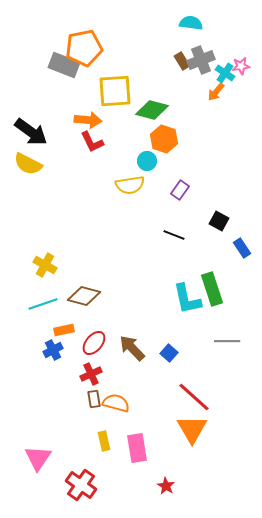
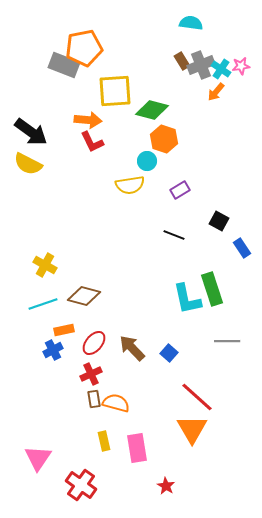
gray cross at (201, 60): moved 5 px down
cyan cross at (225, 73): moved 4 px left, 4 px up
purple rectangle at (180, 190): rotated 24 degrees clockwise
red line at (194, 397): moved 3 px right
